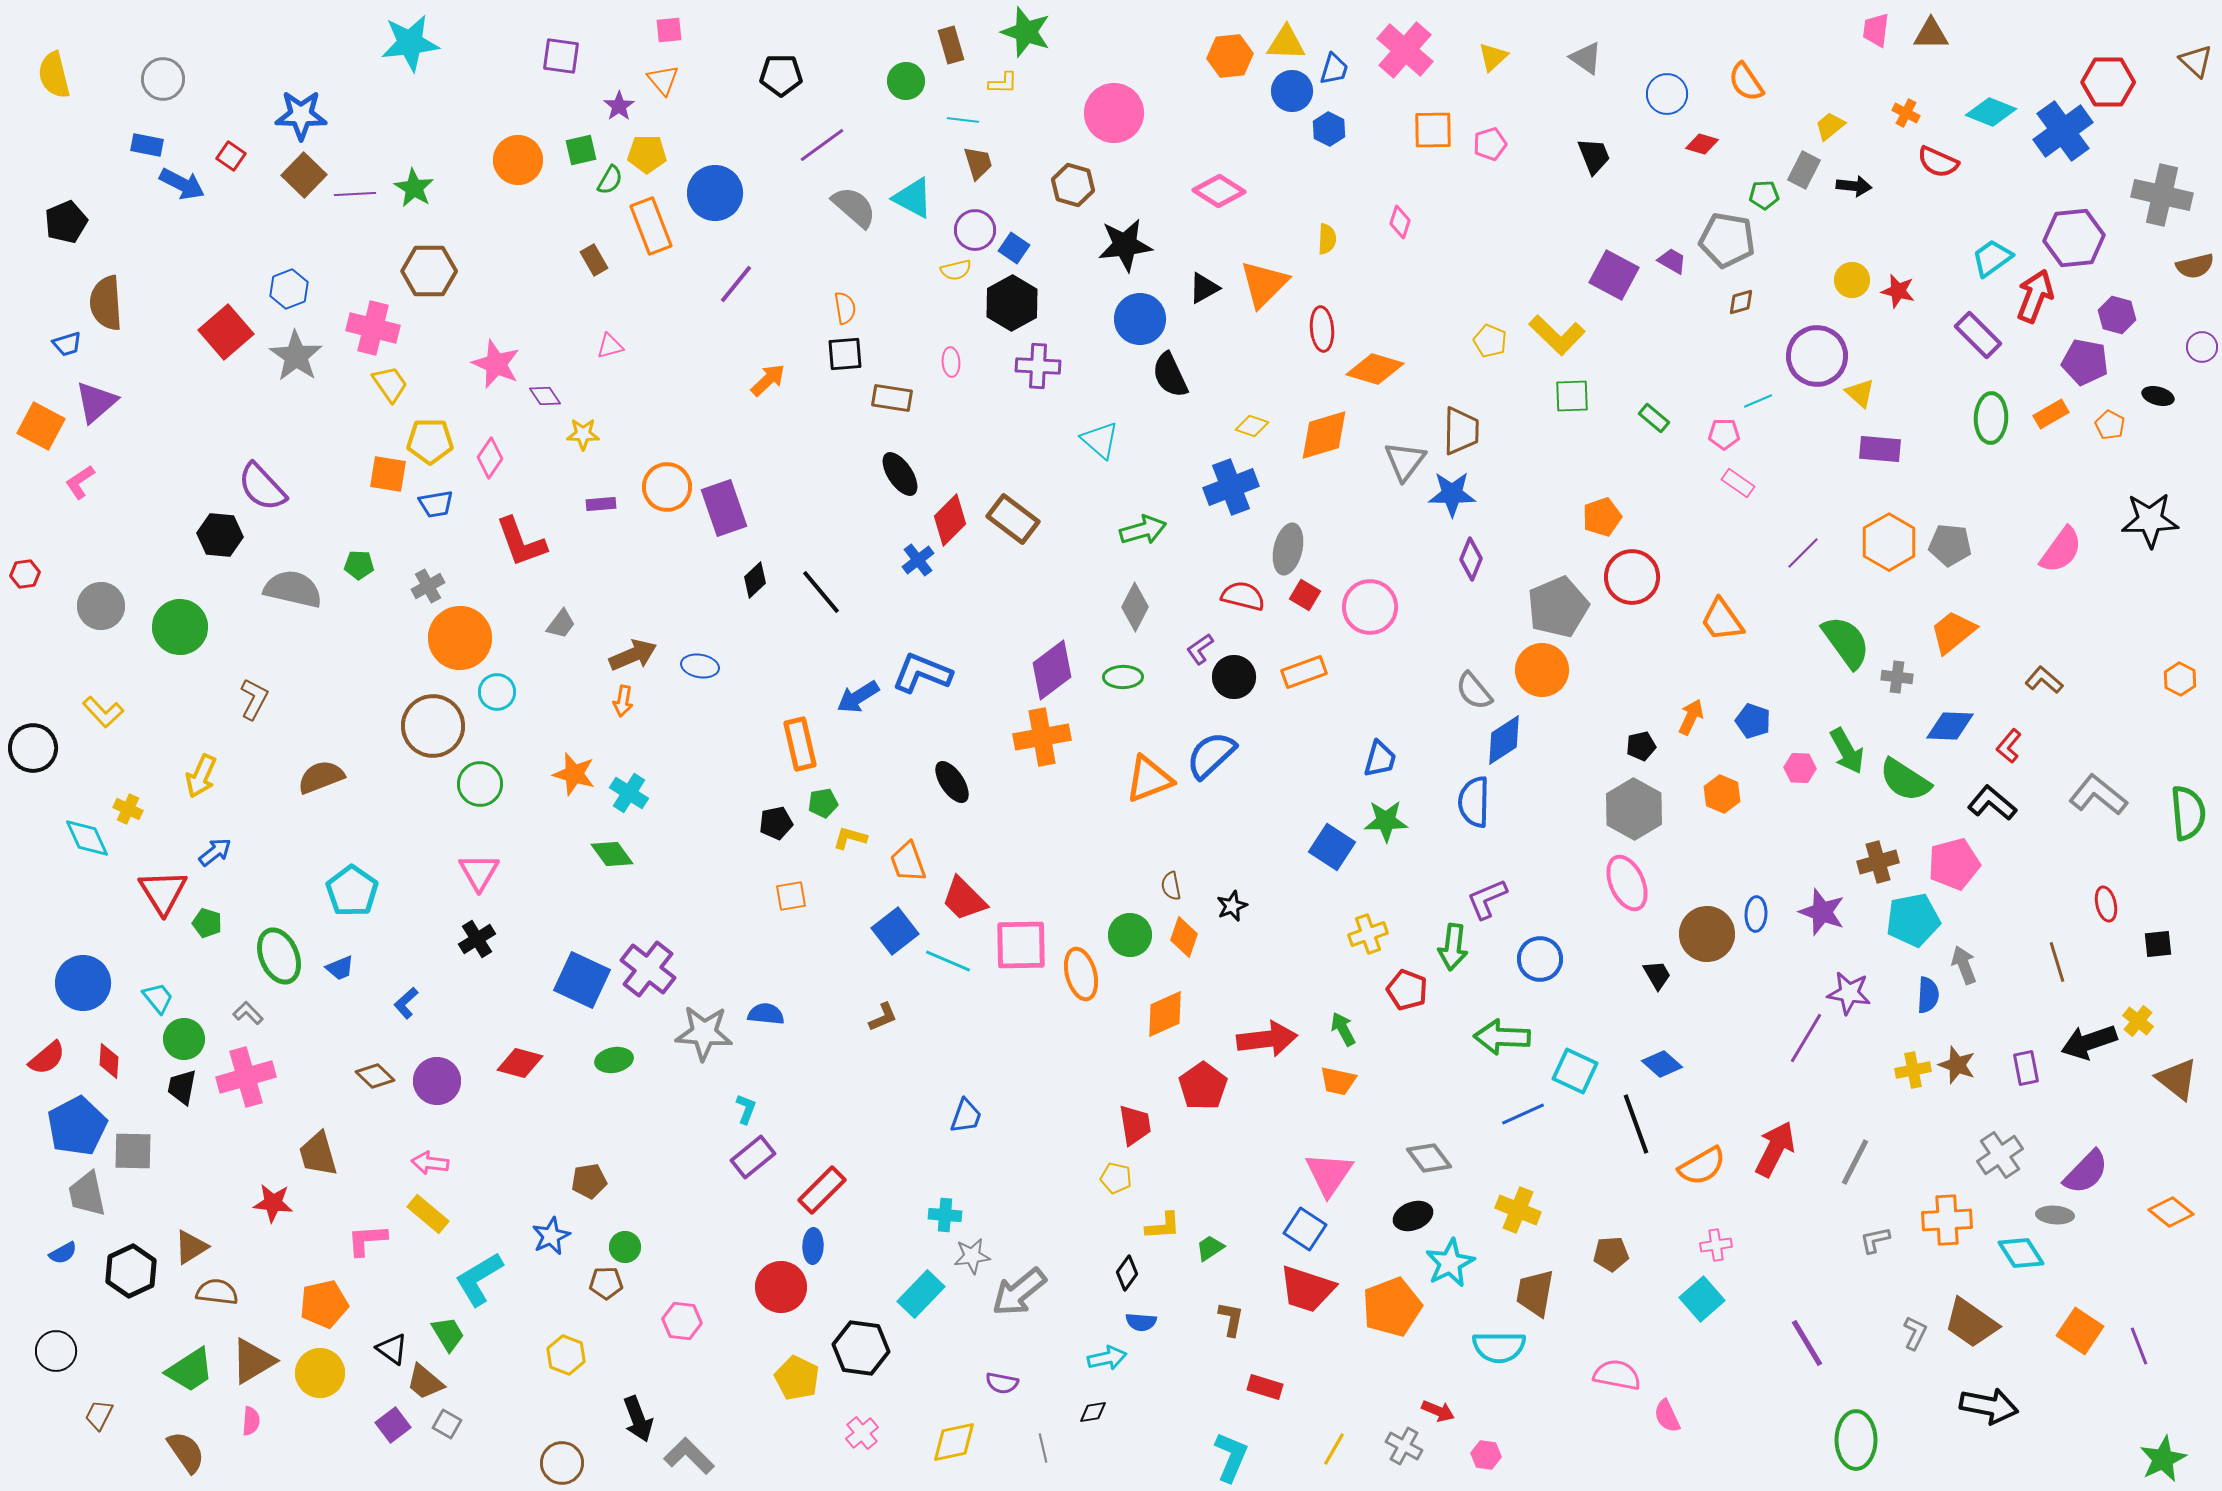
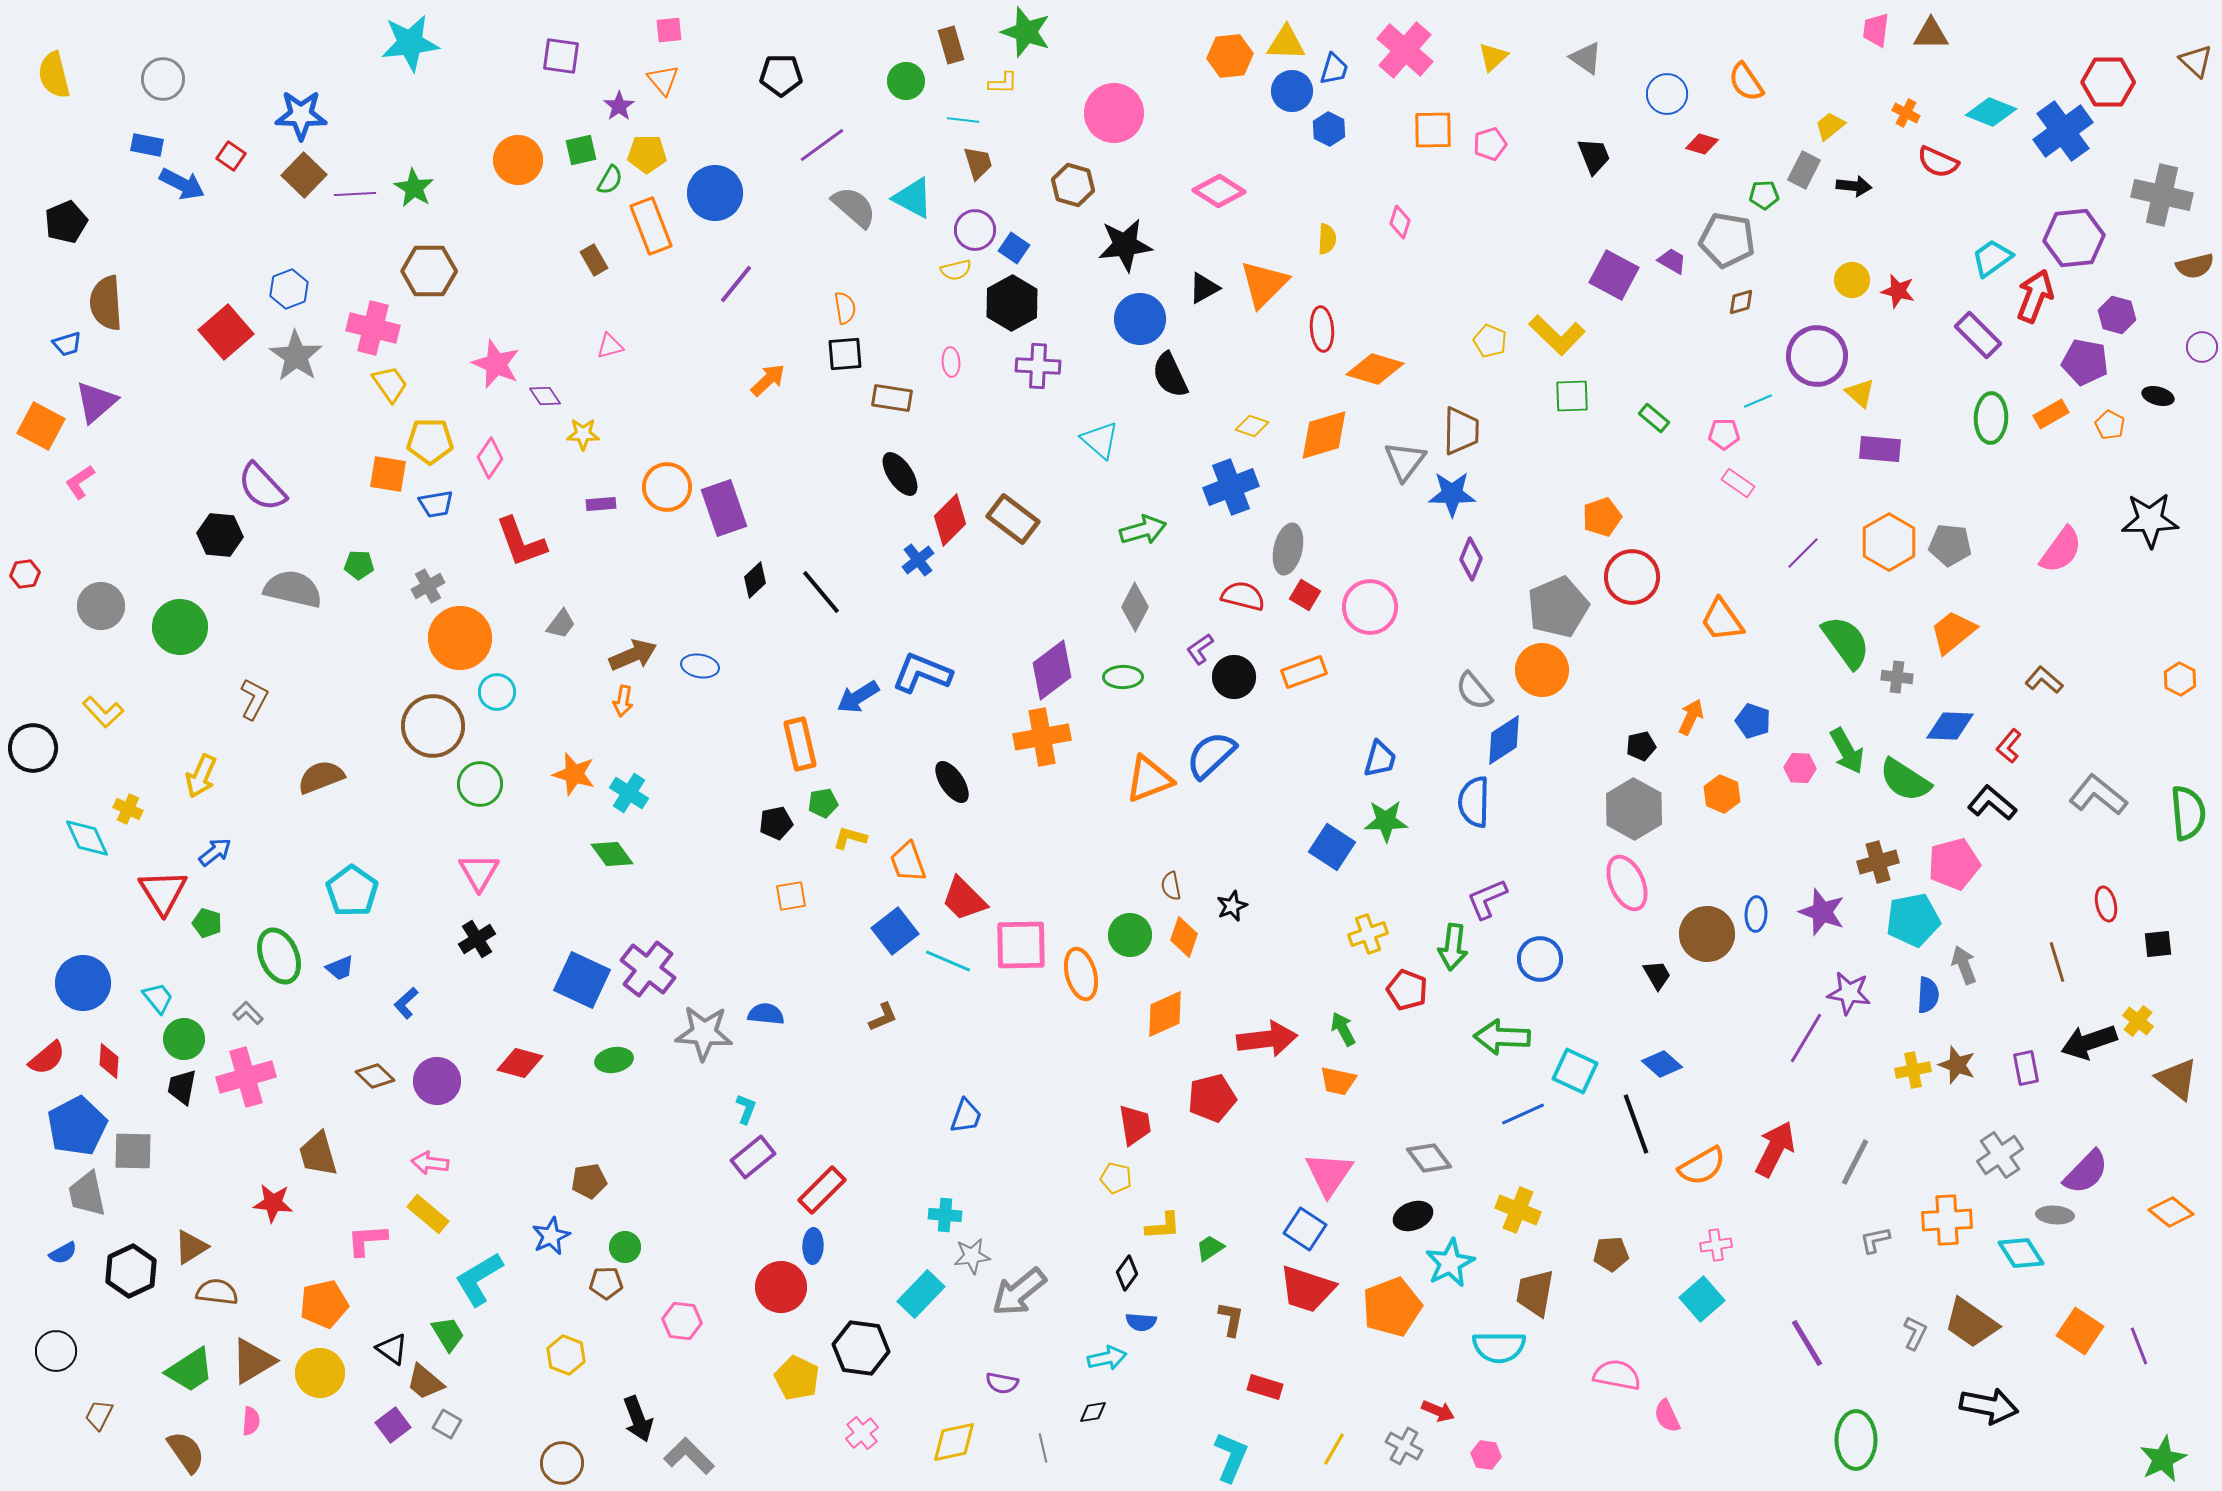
red pentagon at (1203, 1086): moved 9 px right, 12 px down; rotated 21 degrees clockwise
